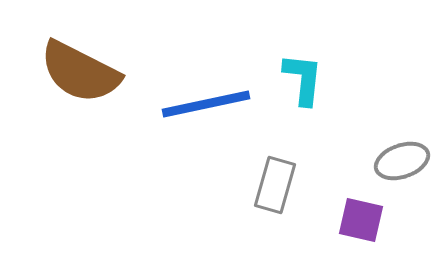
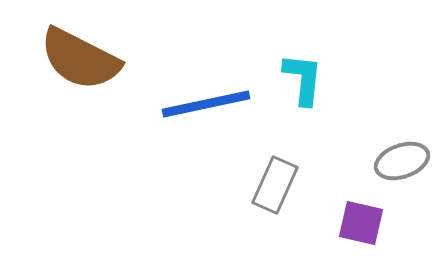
brown semicircle: moved 13 px up
gray rectangle: rotated 8 degrees clockwise
purple square: moved 3 px down
